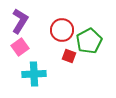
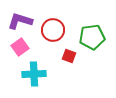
purple L-shape: rotated 105 degrees counterclockwise
red circle: moved 9 px left
green pentagon: moved 3 px right, 4 px up; rotated 20 degrees clockwise
